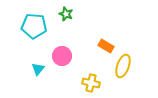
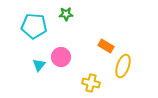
green star: rotated 24 degrees counterclockwise
pink circle: moved 1 px left, 1 px down
cyan triangle: moved 1 px right, 4 px up
